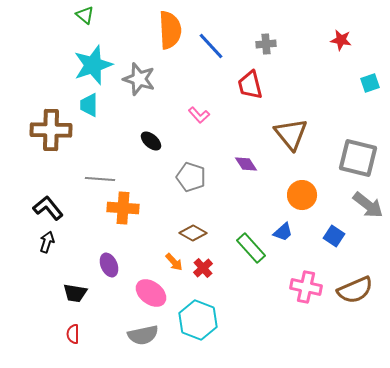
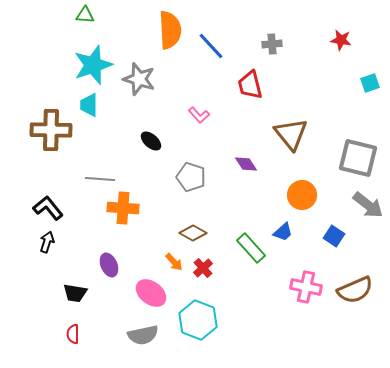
green triangle: rotated 36 degrees counterclockwise
gray cross: moved 6 px right
